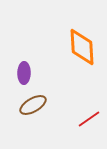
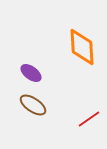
purple ellipse: moved 7 px right; rotated 55 degrees counterclockwise
brown ellipse: rotated 64 degrees clockwise
